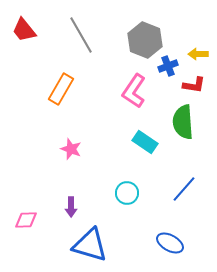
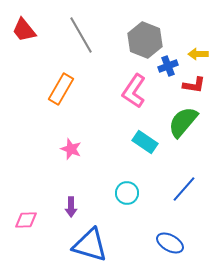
green semicircle: rotated 44 degrees clockwise
